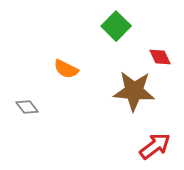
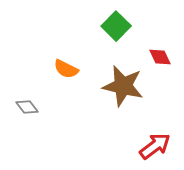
brown star: moved 11 px left, 5 px up; rotated 9 degrees clockwise
